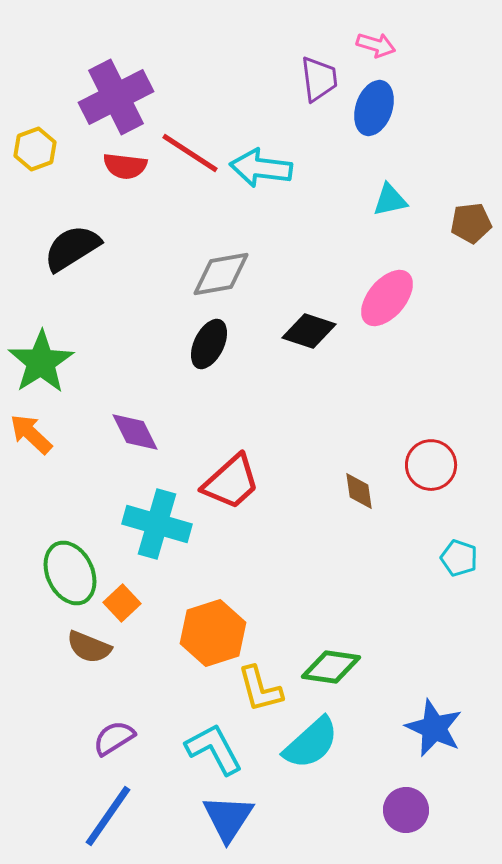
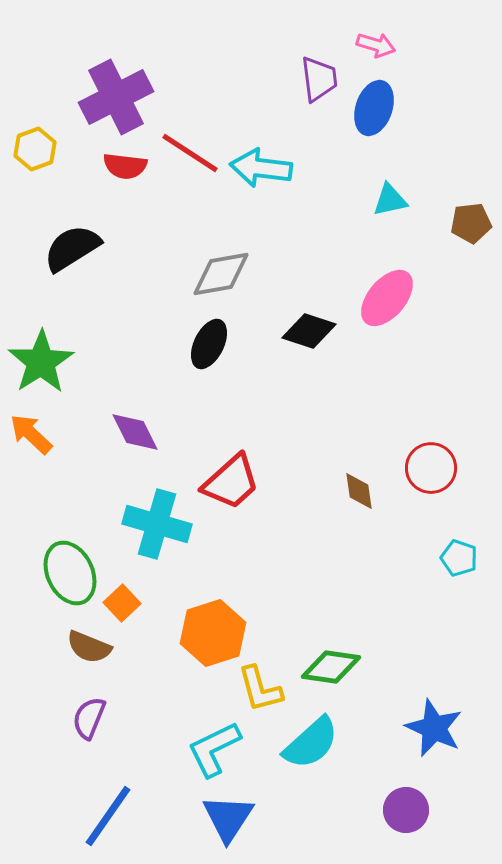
red circle: moved 3 px down
purple semicircle: moved 25 px left, 20 px up; rotated 36 degrees counterclockwise
cyan L-shape: rotated 88 degrees counterclockwise
